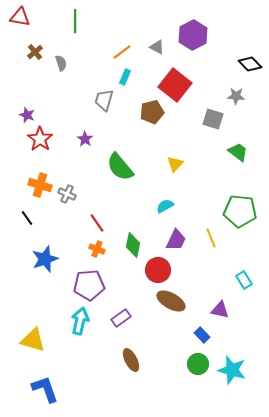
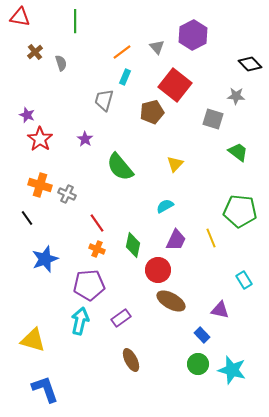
gray triangle at (157, 47): rotated 21 degrees clockwise
